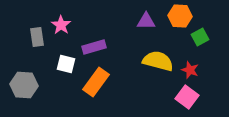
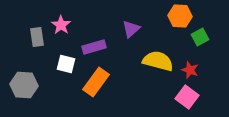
purple triangle: moved 15 px left, 8 px down; rotated 42 degrees counterclockwise
